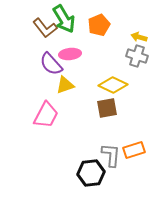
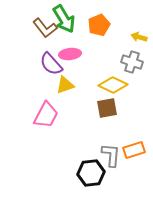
gray cross: moved 5 px left, 6 px down
